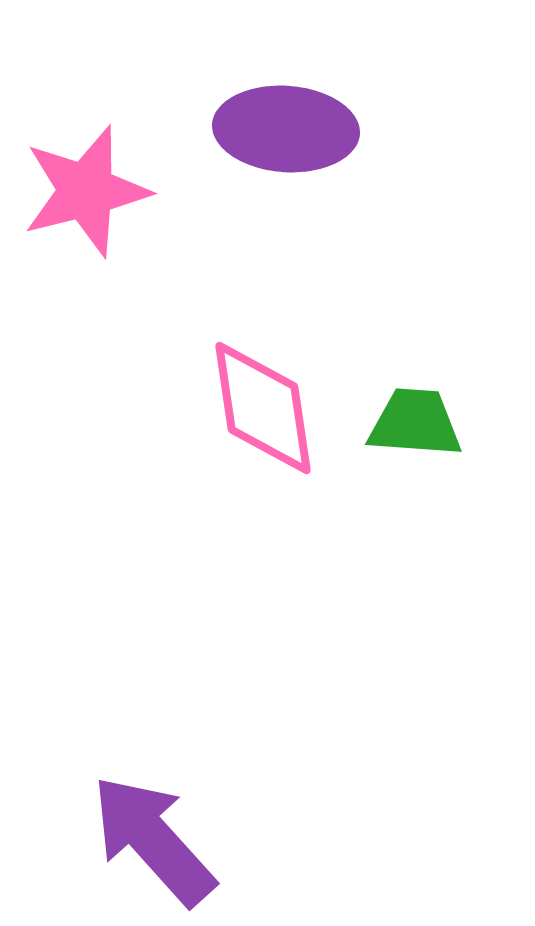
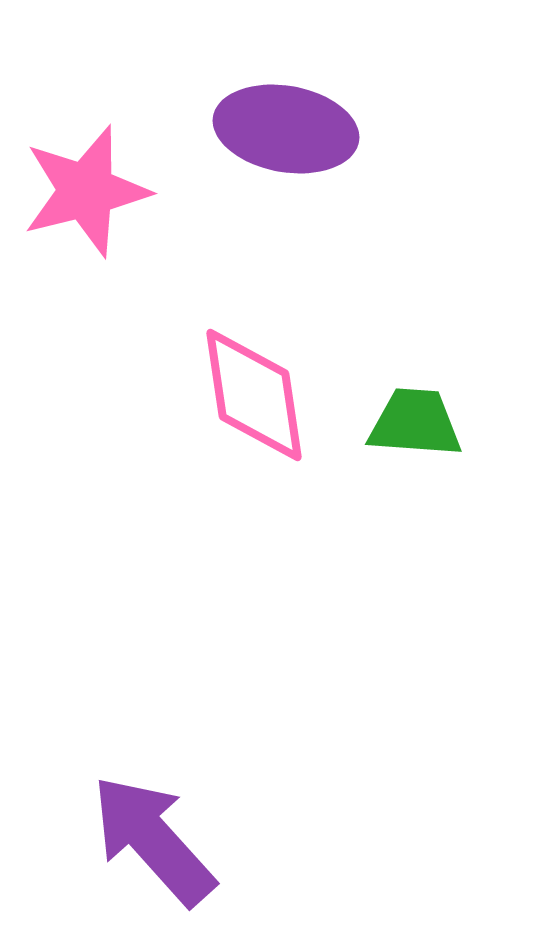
purple ellipse: rotated 6 degrees clockwise
pink diamond: moved 9 px left, 13 px up
